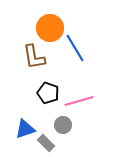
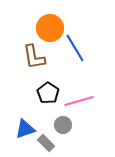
black pentagon: rotated 15 degrees clockwise
